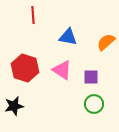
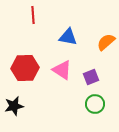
red hexagon: rotated 20 degrees counterclockwise
purple square: rotated 21 degrees counterclockwise
green circle: moved 1 px right
